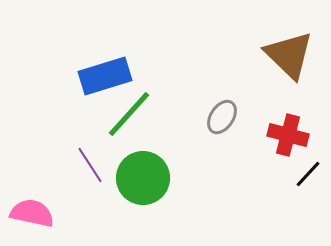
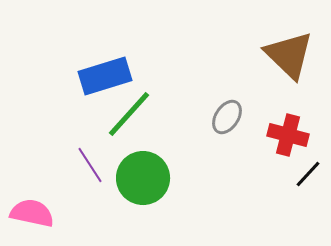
gray ellipse: moved 5 px right
